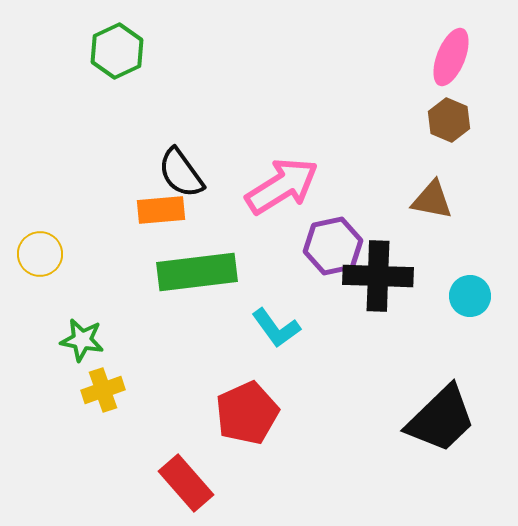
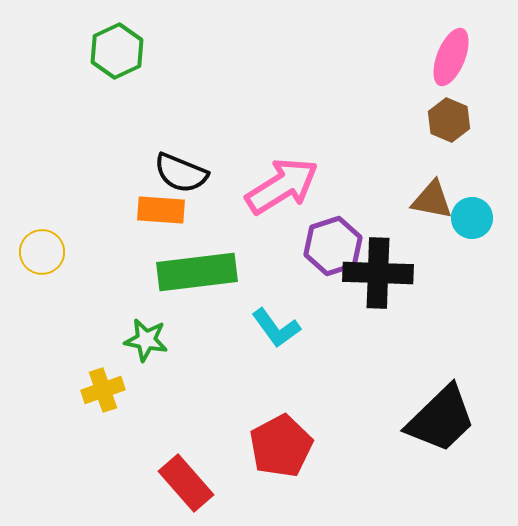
black semicircle: rotated 32 degrees counterclockwise
orange rectangle: rotated 9 degrees clockwise
purple hexagon: rotated 6 degrees counterclockwise
yellow circle: moved 2 px right, 2 px up
black cross: moved 3 px up
cyan circle: moved 2 px right, 78 px up
green star: moved 64 px right
red pentagon: moved 34 px right, 33 px down; rotated 4 degrees counterclockwise
